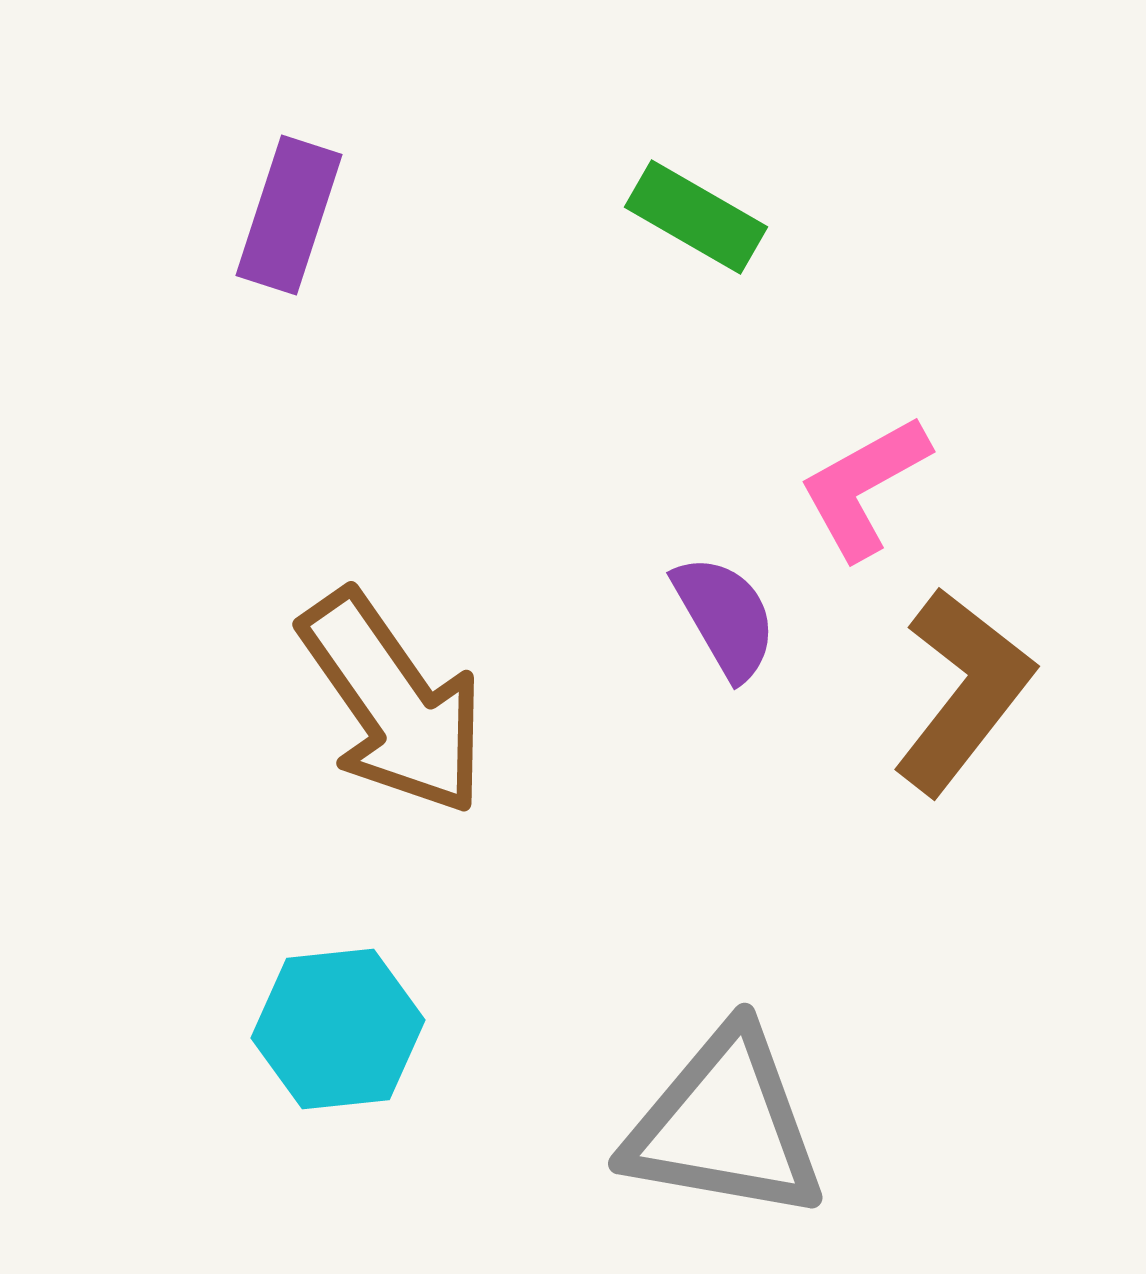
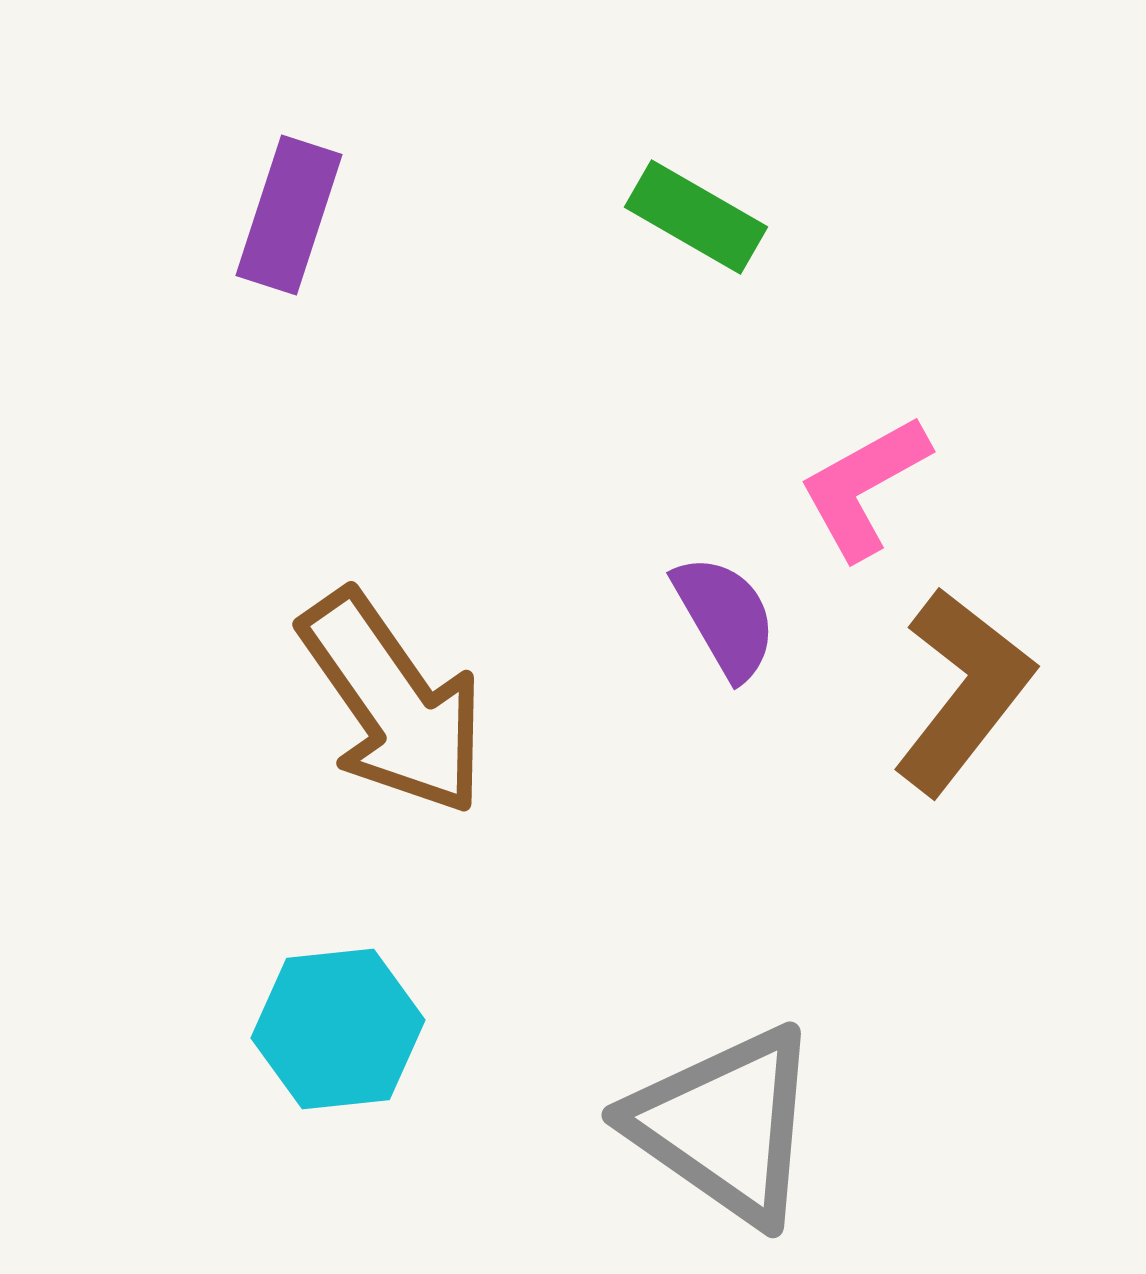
gray triangle: rotated 25 degrees clockwise
